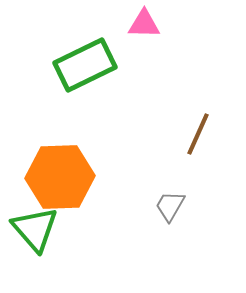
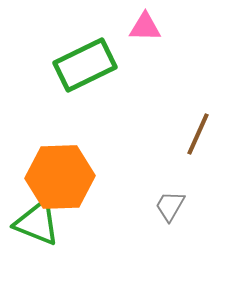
pink triangle: moved 1 px right, 3 px down
green triangle: moved 2 px right, 6 px up; rotated 27 degrees counterclockwise
